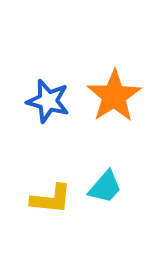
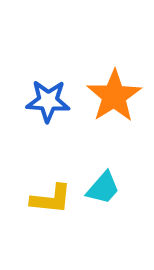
blue star: rotated 12 degrees counterclockwise
cyan trapezoid: moved 2 px left, 1 px down
